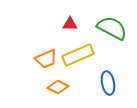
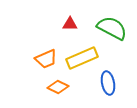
yellow rectangle: moved 4 px right, 3 px down
